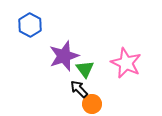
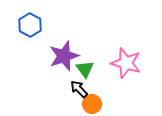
pink star: rotated 8 degrees counterclockwise
